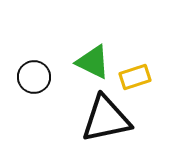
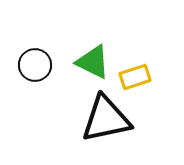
black circle: moved 1 px right, 12 px up
